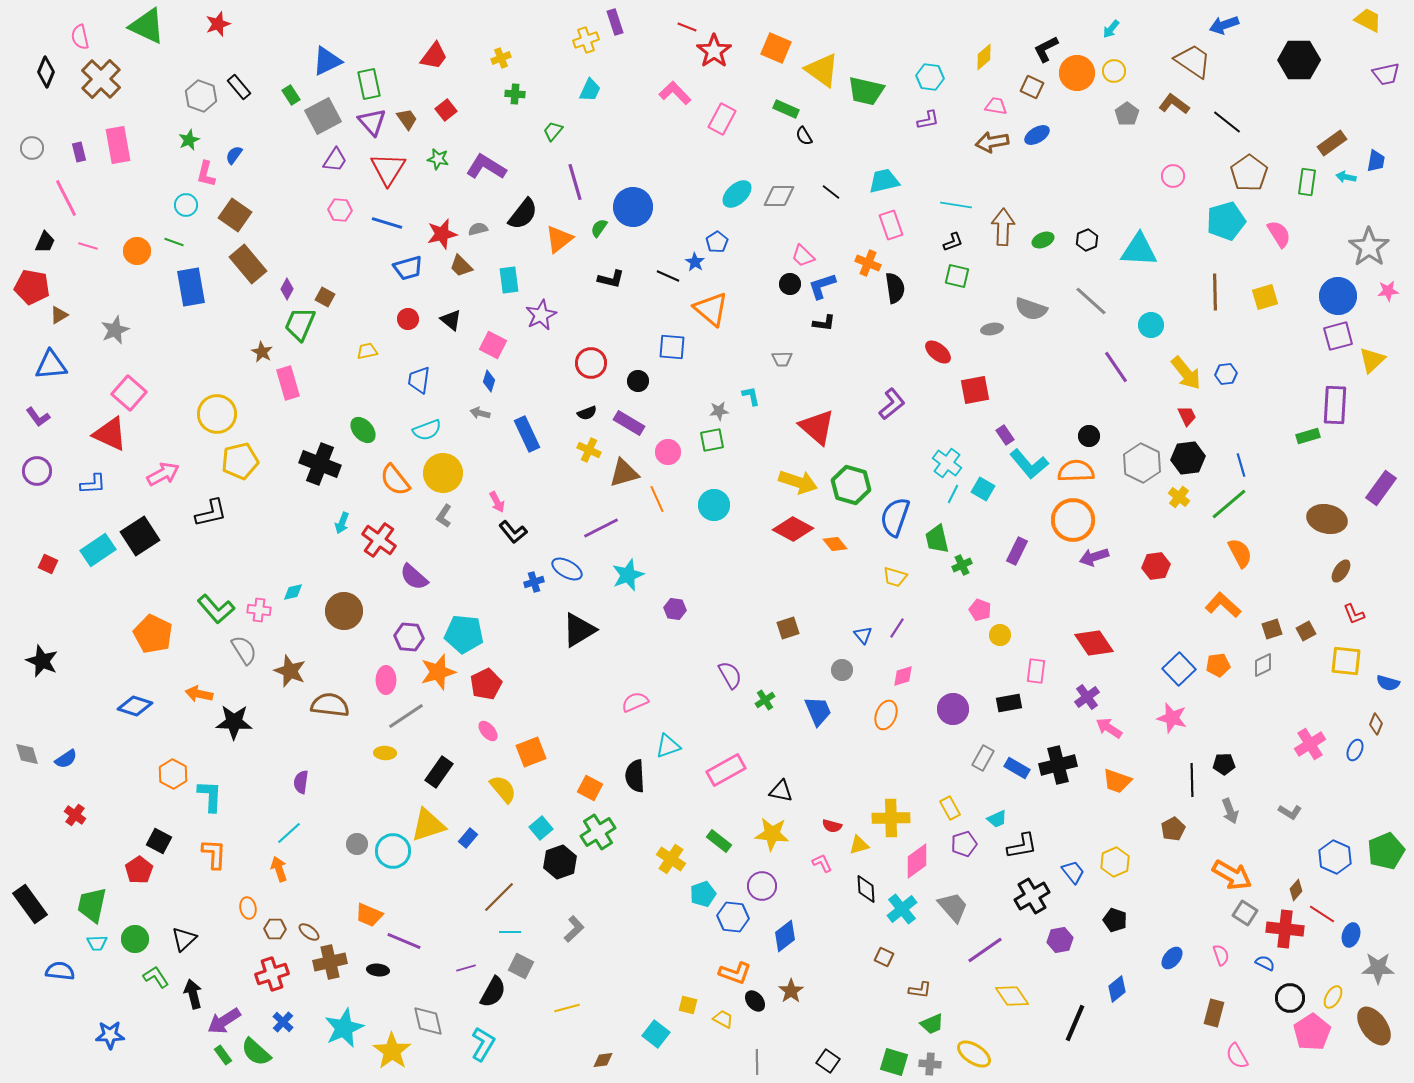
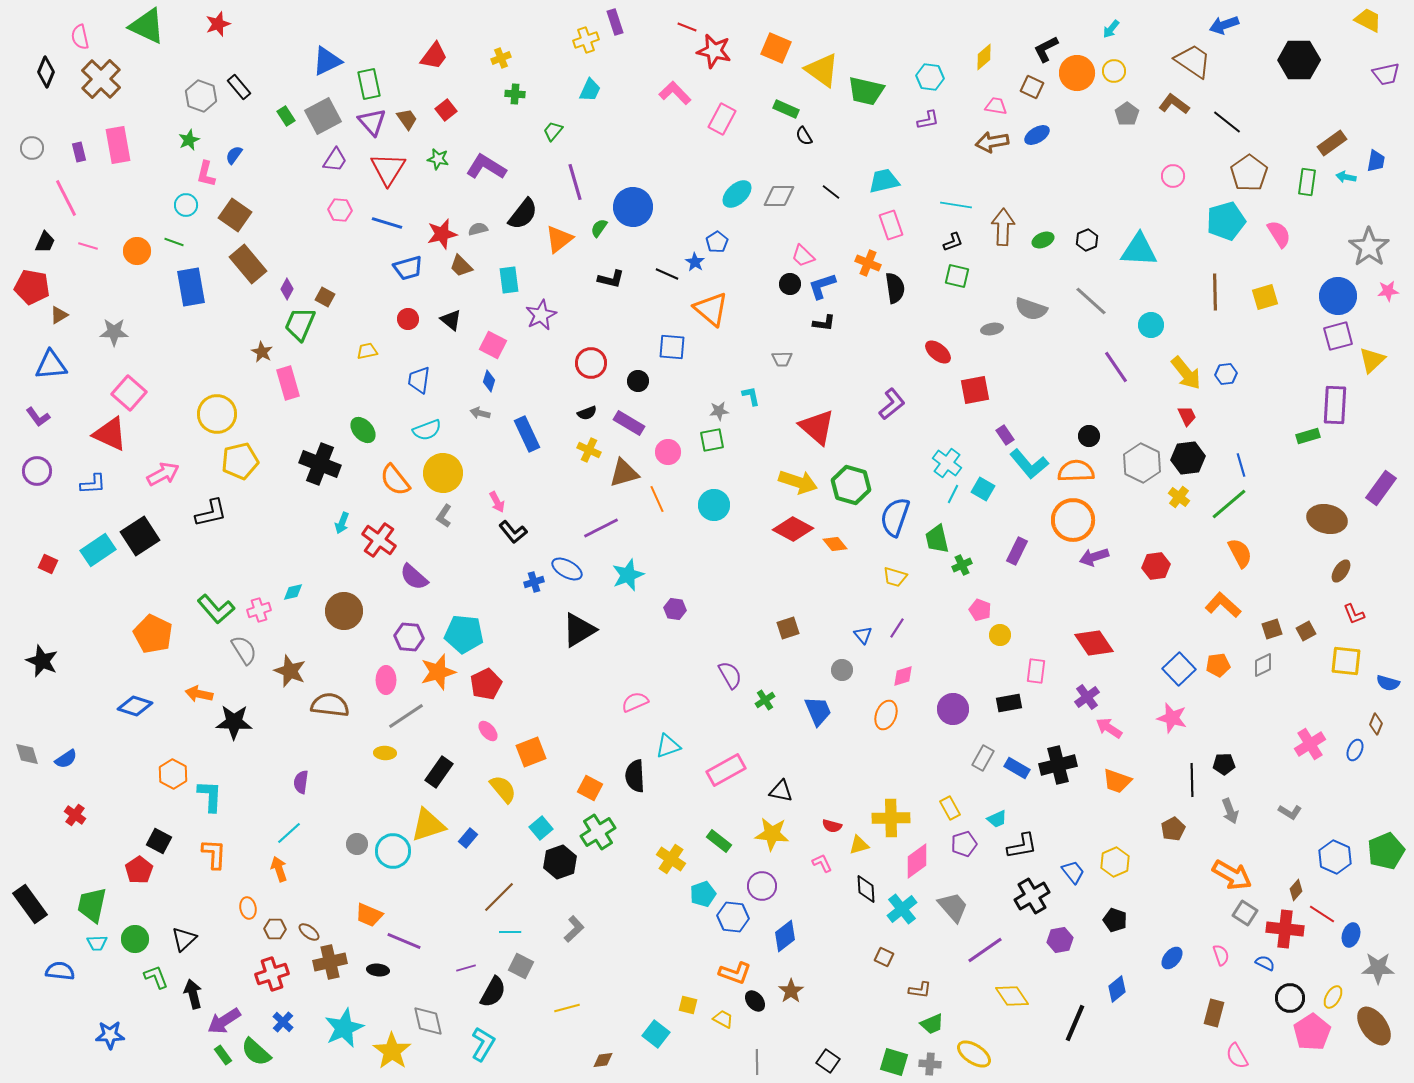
red star at (714, 51): rotated 24 degrees counterclockwise
green rectangle at (291, 95): moved 5 px left, 21 px down
black line at (668, 276): moved 1 px left, 2 px up
gray star at (115, 330): moved 1 px left, 2 px down; rotated 24 degrees clockwise
pink cross at (259, 610): rotated 25 degrees counterclockwise
green L-shape at (156, 977): rotated 12 degrees clockwise
